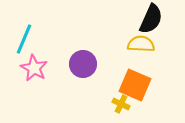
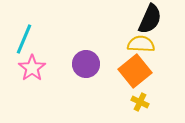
black semicircle: moved 1 px left
purple circle: moved 3 px right
pink star: moved 2 px left; rotated 8 degrees clockwise
orange square: moved 14 px up; rotated 28 degrees clockwise
yellow cross: moved 19 px right, 2 px up
